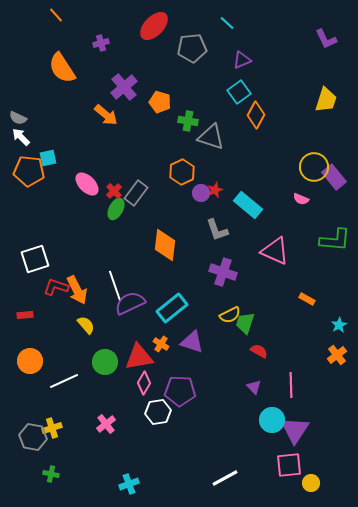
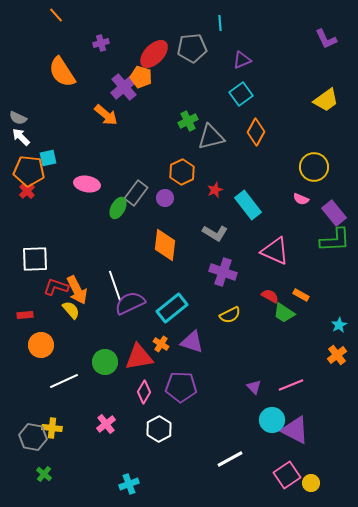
cyan line at (227, 23): moved 7 px left; rotated 42 degrees clockwise
red ellipse at (154, 26): moved 28 px down
orange semicircle at (62, 68): moved 4 px down
cyan square at (239, 92): moved 2 px right, 2 px down
yellow trapezoid at (326, 100): rotated 36 degrees clockwise
orange pentagon at (160, 102): moved 19 px left, 25 px up
orange diamond at (256, 115): moved 17 px down
green cross at (188, 121): rotated 36 degrees counterclockwise
gray triangle at (211, 137): rotated 32 degrees counterclockwise
purple rectangle at (334, 177): moved 36 px down
pink ellipse at (87, 184): rotated 35 degrees counterclockwise
red cross at (114, 191): moved 87 px left
purple circle at (201, 193): moved 36 px left, 5 px down
cyan rectangle at (248, 205): rotated 12 degrees clockwise
green ellipse at (116, 209): moved 2 px right, 1 px up
gray L-shape at (217, 230): moved 2 px left, 3 px down; rotated 40 degrees counterclockwise
green L-shape at (335, 240): rotated 8 degrees counterclockwise
white square at (35, 259): rotated 16 degrees clockwise
orange rectangle at (307, 299): moved 6 px left, 4 px up
green trapezoid at (245, 323): moved 39 px right, 10 px up; rotated 75 degrees counterclockwise
yellow semicircle at (86, 325): moved 15 px left, 15 px up
red semicircle at (259, 351): moved 11 px right, 55 px up
orange circle at (30, 361): moved 11 px right, 16 px up
pink diamond at (144, 383): moved 9 px down
pink line at (291, 385): rotated 70 degrees clockwise
purple pentagon at (180, 391): moved 1 px right, 4 px up
white hexagon at (158, 412): moved 1 px right, 17 px down; rotated 20 degrees counterclockwise
yellow cross at (52, 428): rotated 24 degrees clockwise
purple triangle at (295, 430): rotated 36 degrees counterclockwise
pink square at (289, 465): moved 2 px left, 10 px down; rotated 28 degrees counterclockwise
green cross at (51, 474): moved 7 px left; rotated 28 degrees clockwise
white line at (225, 478): moved 5 px right, 19 px up
